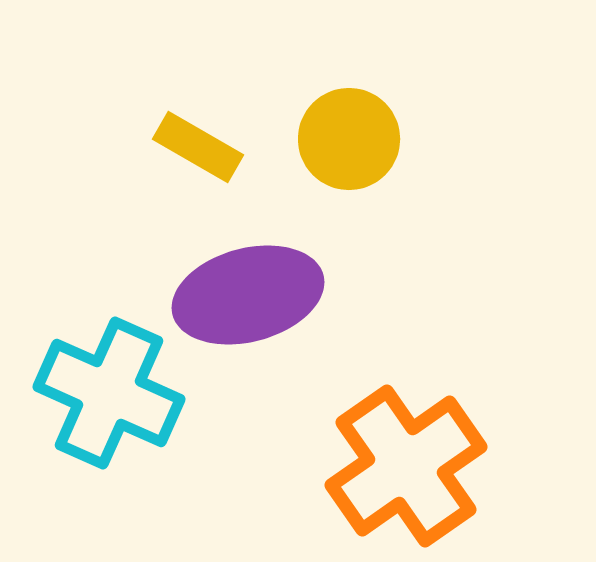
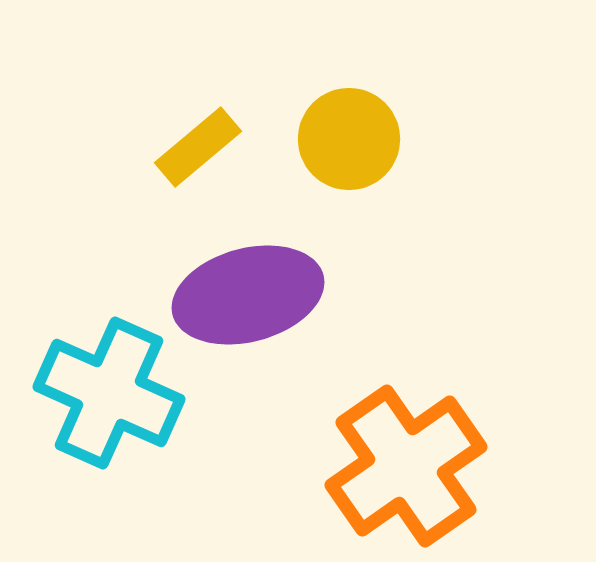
yellow rectangle: rotated 70 degrees counterclockwise
